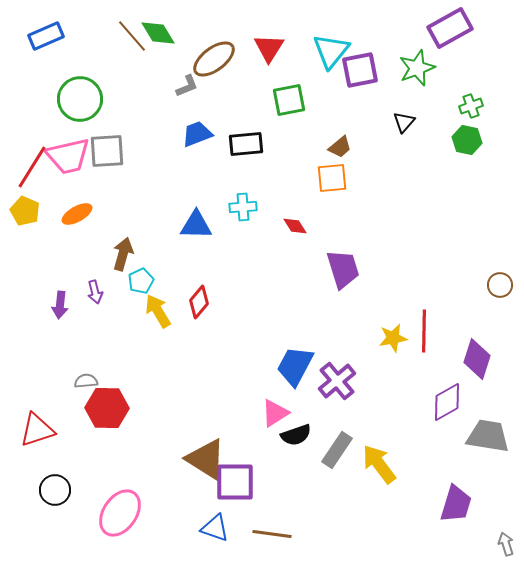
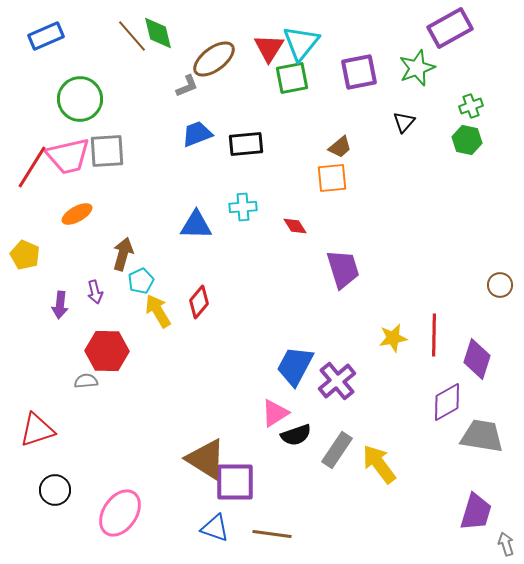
green diamond at (158, 33): rotated 18 degrees clockwise
cyan triangle at (331, 51): moved 30 px left, 8 px up
purple square at (360, 70): moved 1 px left, 2 px down
green square at (289, 100): moved 3 px right, 22 px up
yellow pentagon at (25, 211): moved 44 px down
red line at (424, 331): moved 10 px right, 4 px down
red hexagon at (107, 408): moved 57 px up
gray trapezoid at (488, 436): moved 6 px left
purple trapezoid at (456, 504): moved 20 px right, 8 px down
